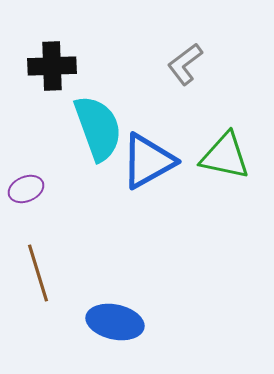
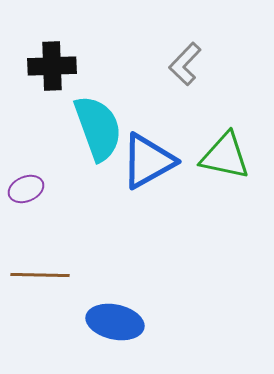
gray L-shape: rotated 9 degrees counterclockwise
brown line: moved 2 px right, 2 px down; rotated 72 degrees counterclockwise
